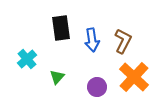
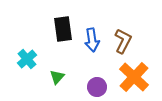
black rectangle: moved 2 px right, 1 px down
